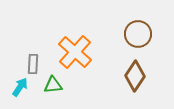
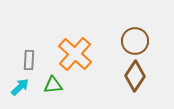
brown circle: moved 3 px left, 7 px down
orange cross: moved 2 px down
gray rectangle: moved 4 px left, 4 px up
cyan arrow: rotated 12 degrees clockwise
